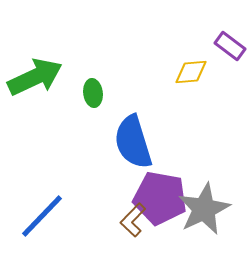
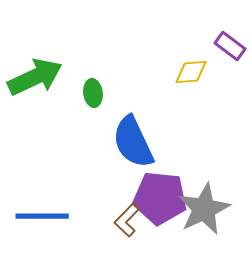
blue semicircle: rotated 8 degrees counterclockwise
purple pentagon: rotated 4 degrees counterclockwise
blue line: rotated 46 degrees clockwise
brown L-shape: moved 6 px left
